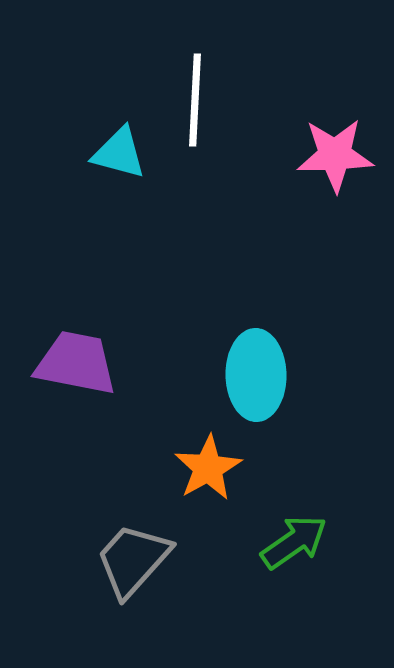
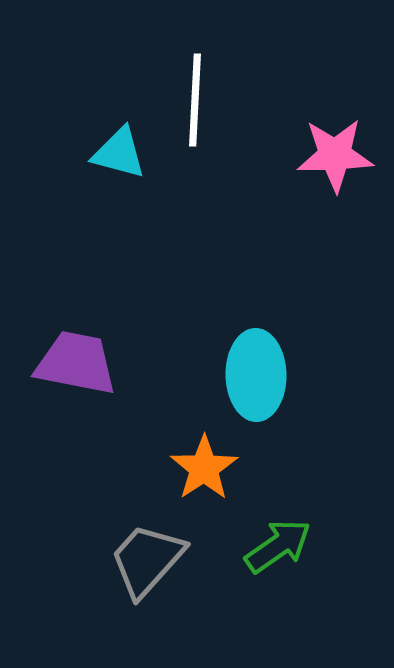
orange star: moved 4 px left; rotated 4 degrees counterclockwise
green arrow: moved 16 px left, 4 px down
gray trapezoid: moved 14 px right
